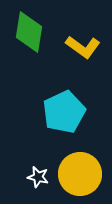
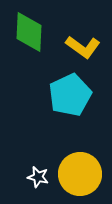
green diamond: rotated 6 degrees counterclockwise
cyan pentagon: moved 6 px right, 17 px up
